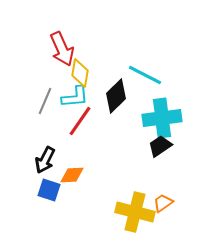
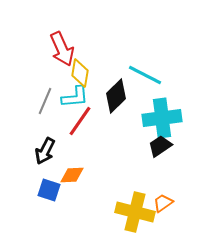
black arrow: moved 9 px up
